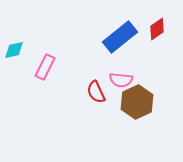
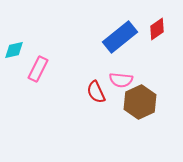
pink rectangle: moved 7 px left, 2 px down
brown hexagon: moved 3 px right
